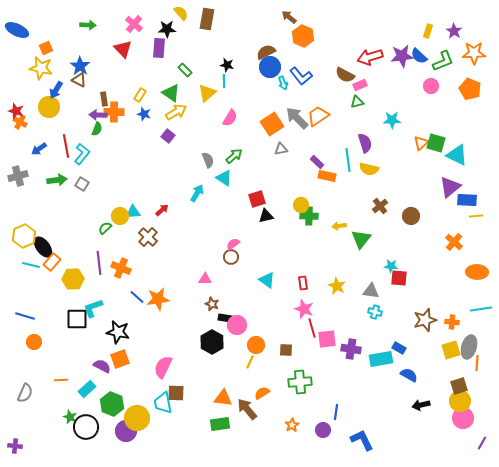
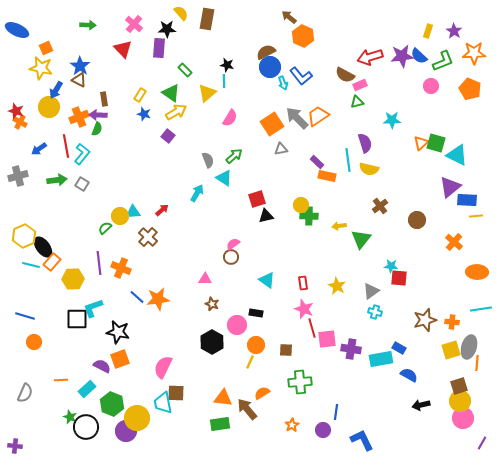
orange cross at (114, 112): moved 35 px left, 5 px down; rotated 24 degrees counterclockwise
brown circle at (411, 216): moved 6 px right, 4 px down
gray triangle at (371, 291): rotated 42 degrees counterclockwise
black rectangle at (225, 318): moved 31 px right, 5 px up
